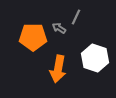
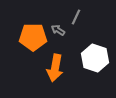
gray arrow: moved 1 px left, 2 px down
orange arrow: moved 3 px left, 1 px up
